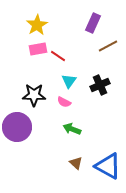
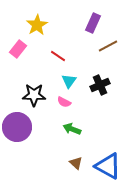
pink rectangle: moved 20 px left; rotated 42 degrees counterclockwise
